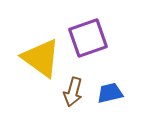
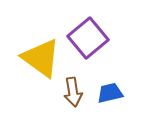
purple square: rotated 21 degrees counterclockwise
brown arrow: rotated 24 degrees counterclockwise
